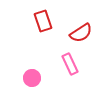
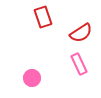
red rectangle: moved 4 px up
pink rectangle: moved 9 px right
